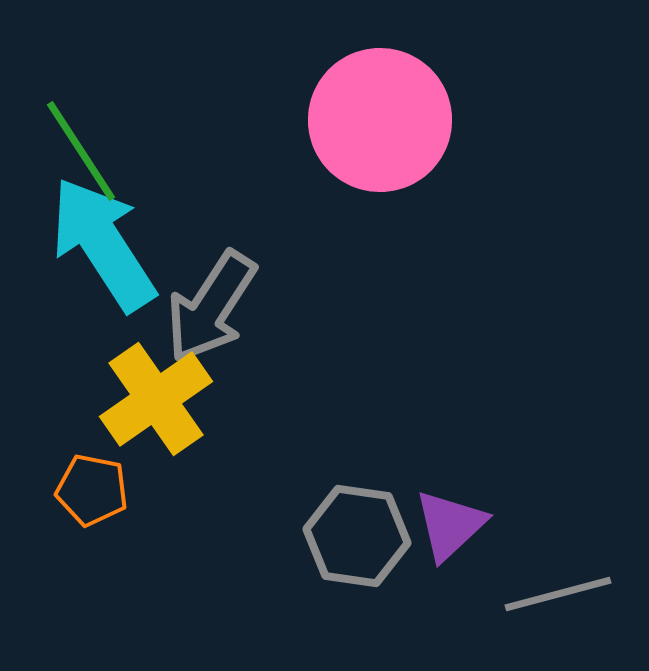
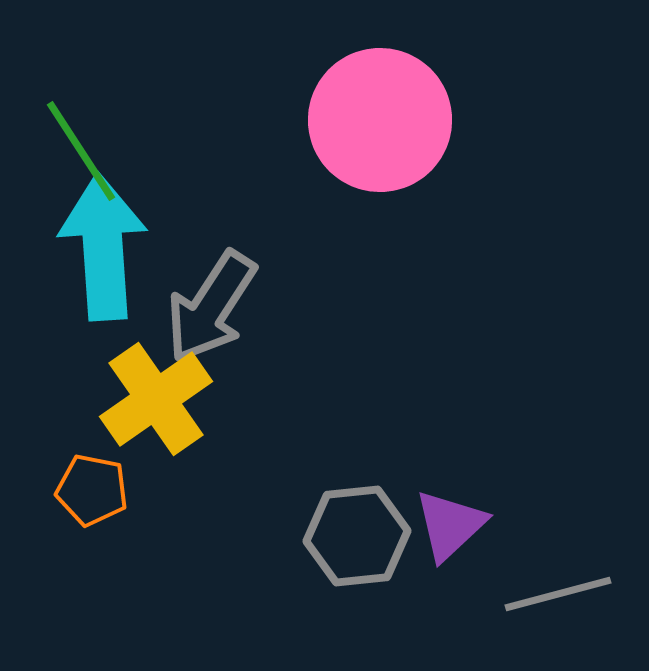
cyan arrow: moved 3 px down; rotated 29 degrees clockwise
gray hexagon: rotated 14 degrees counterclockwise
